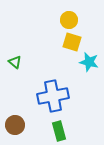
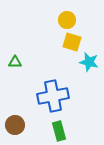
yellow circle: moved 2 px left
green triangle: rotated 40 degrees counterclockwise
